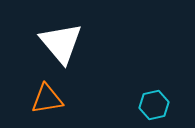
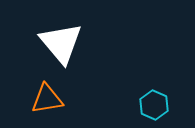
cyan hexagon: rotated 24 degrees counterclockwise
